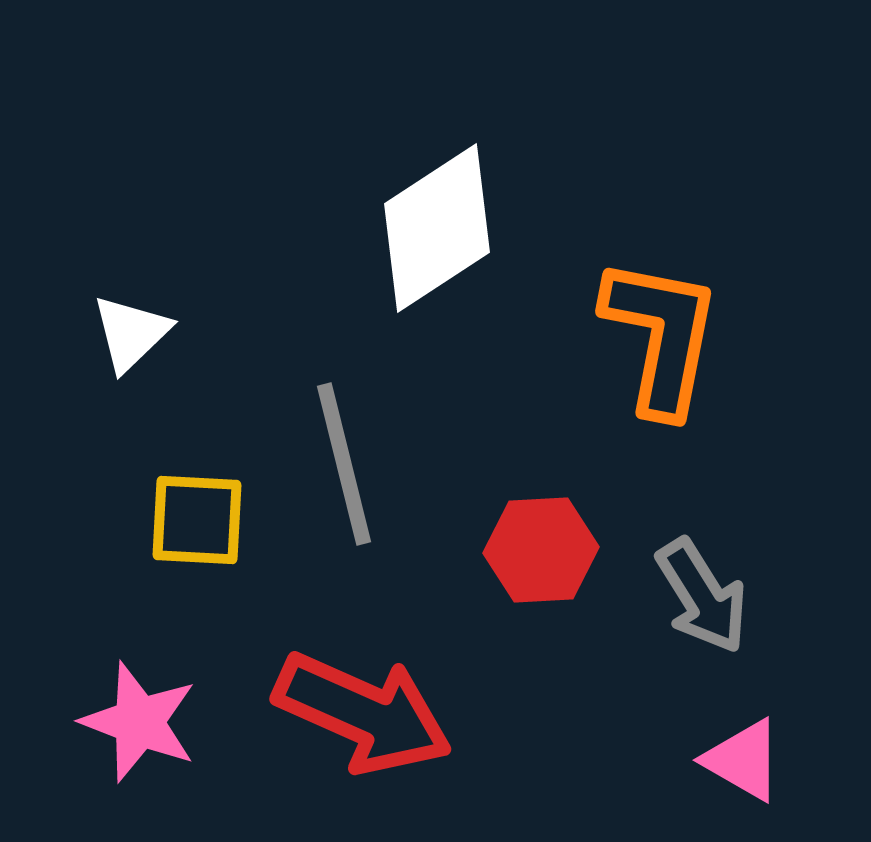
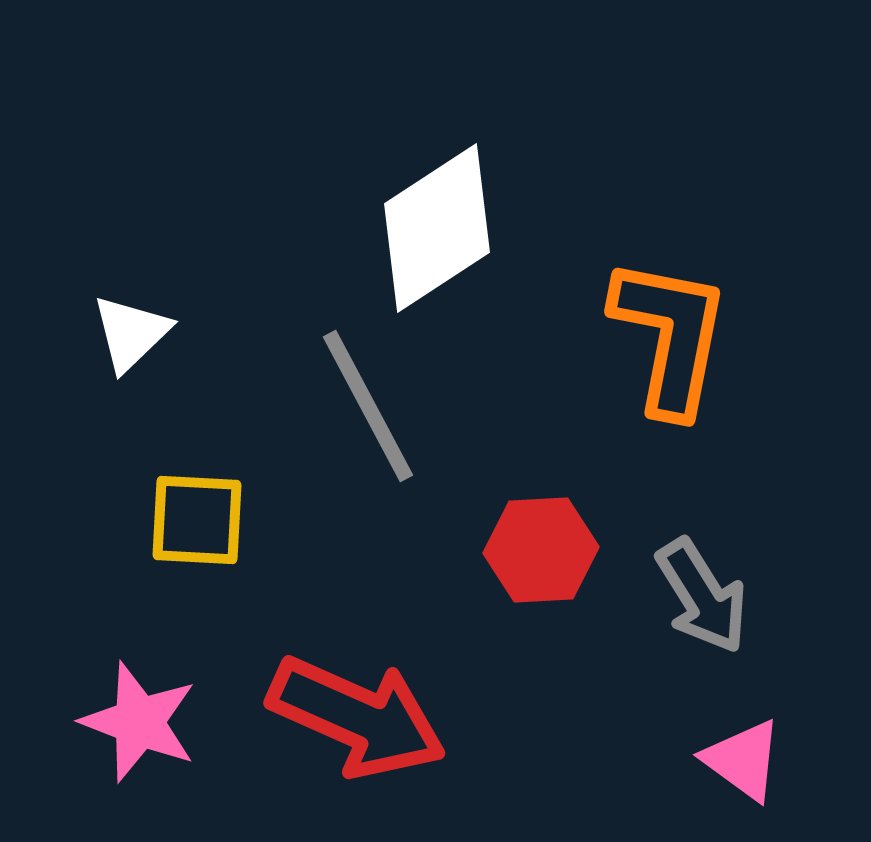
orange L-shape: moved 9 px right
gray line: moved 24 px right, 58 px up; rotated 14 degrees counterclockwise
red arrow: moved 6 px left, 4 px down
pink triangle: rotated 6 degrees clockwise
